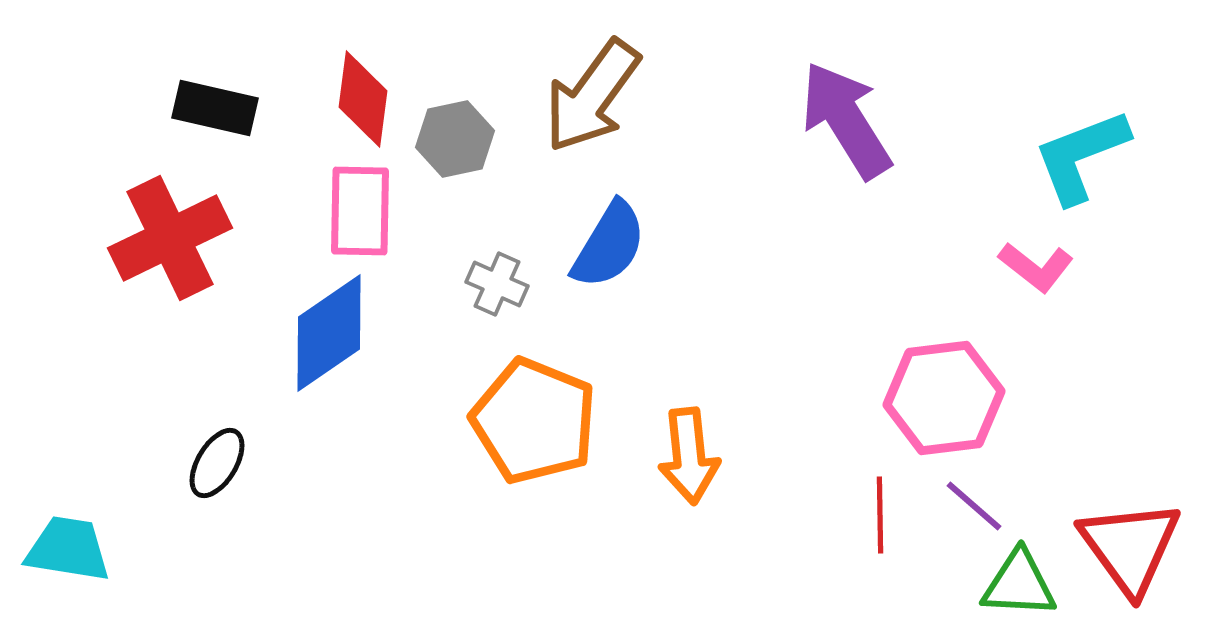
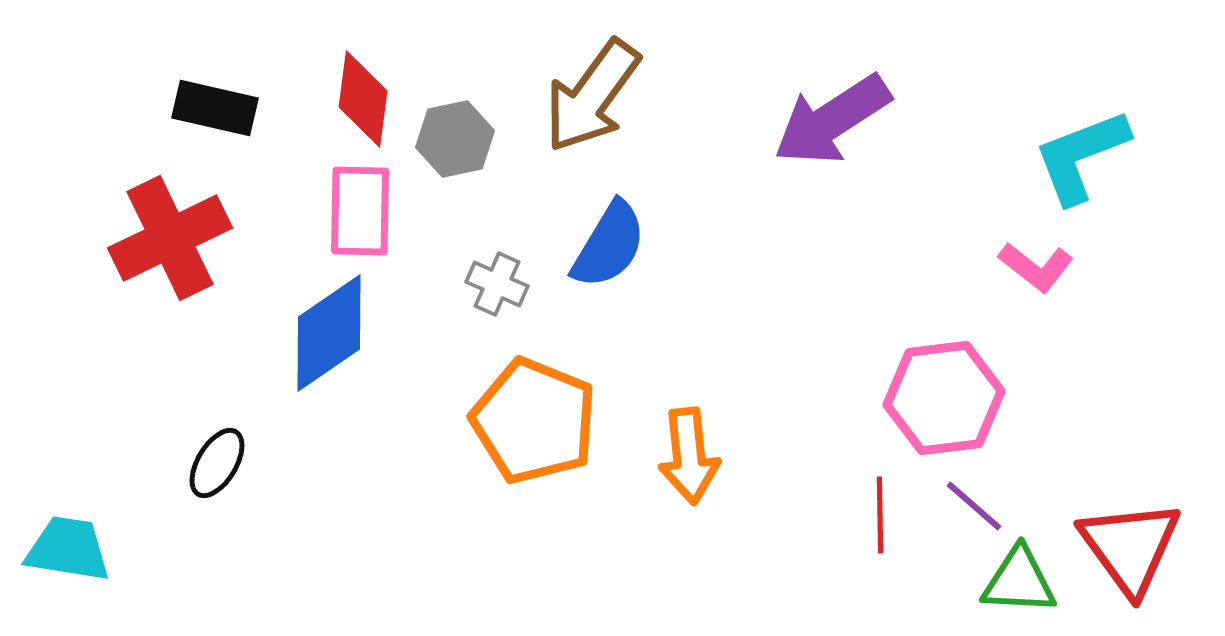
purple arrow: moved 14 px left; rotated 91 degrees counterclockwise
green triangle: moved 3 px up
